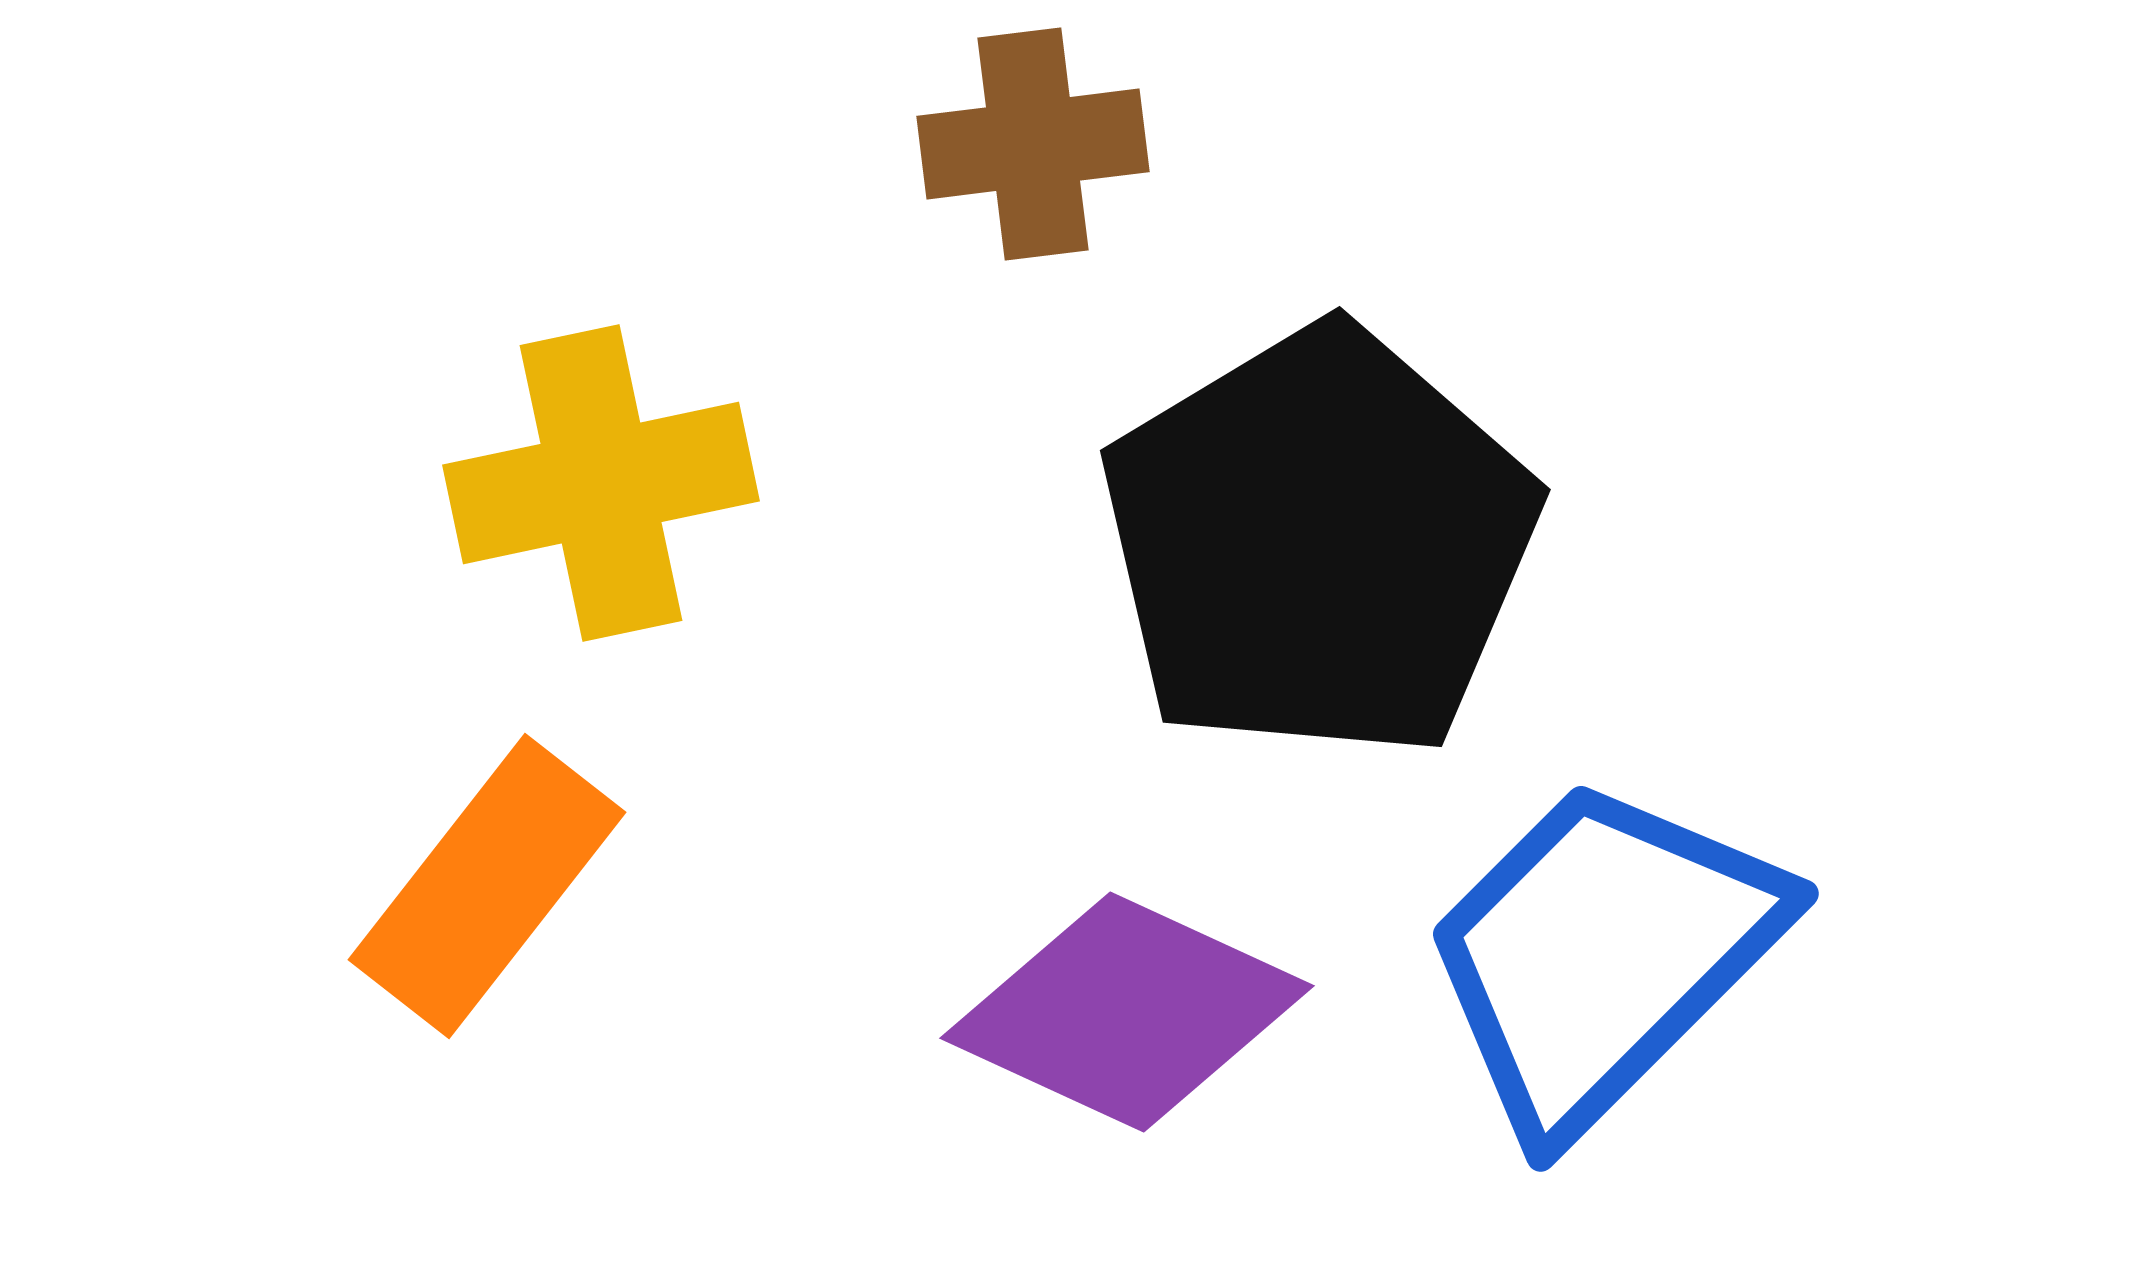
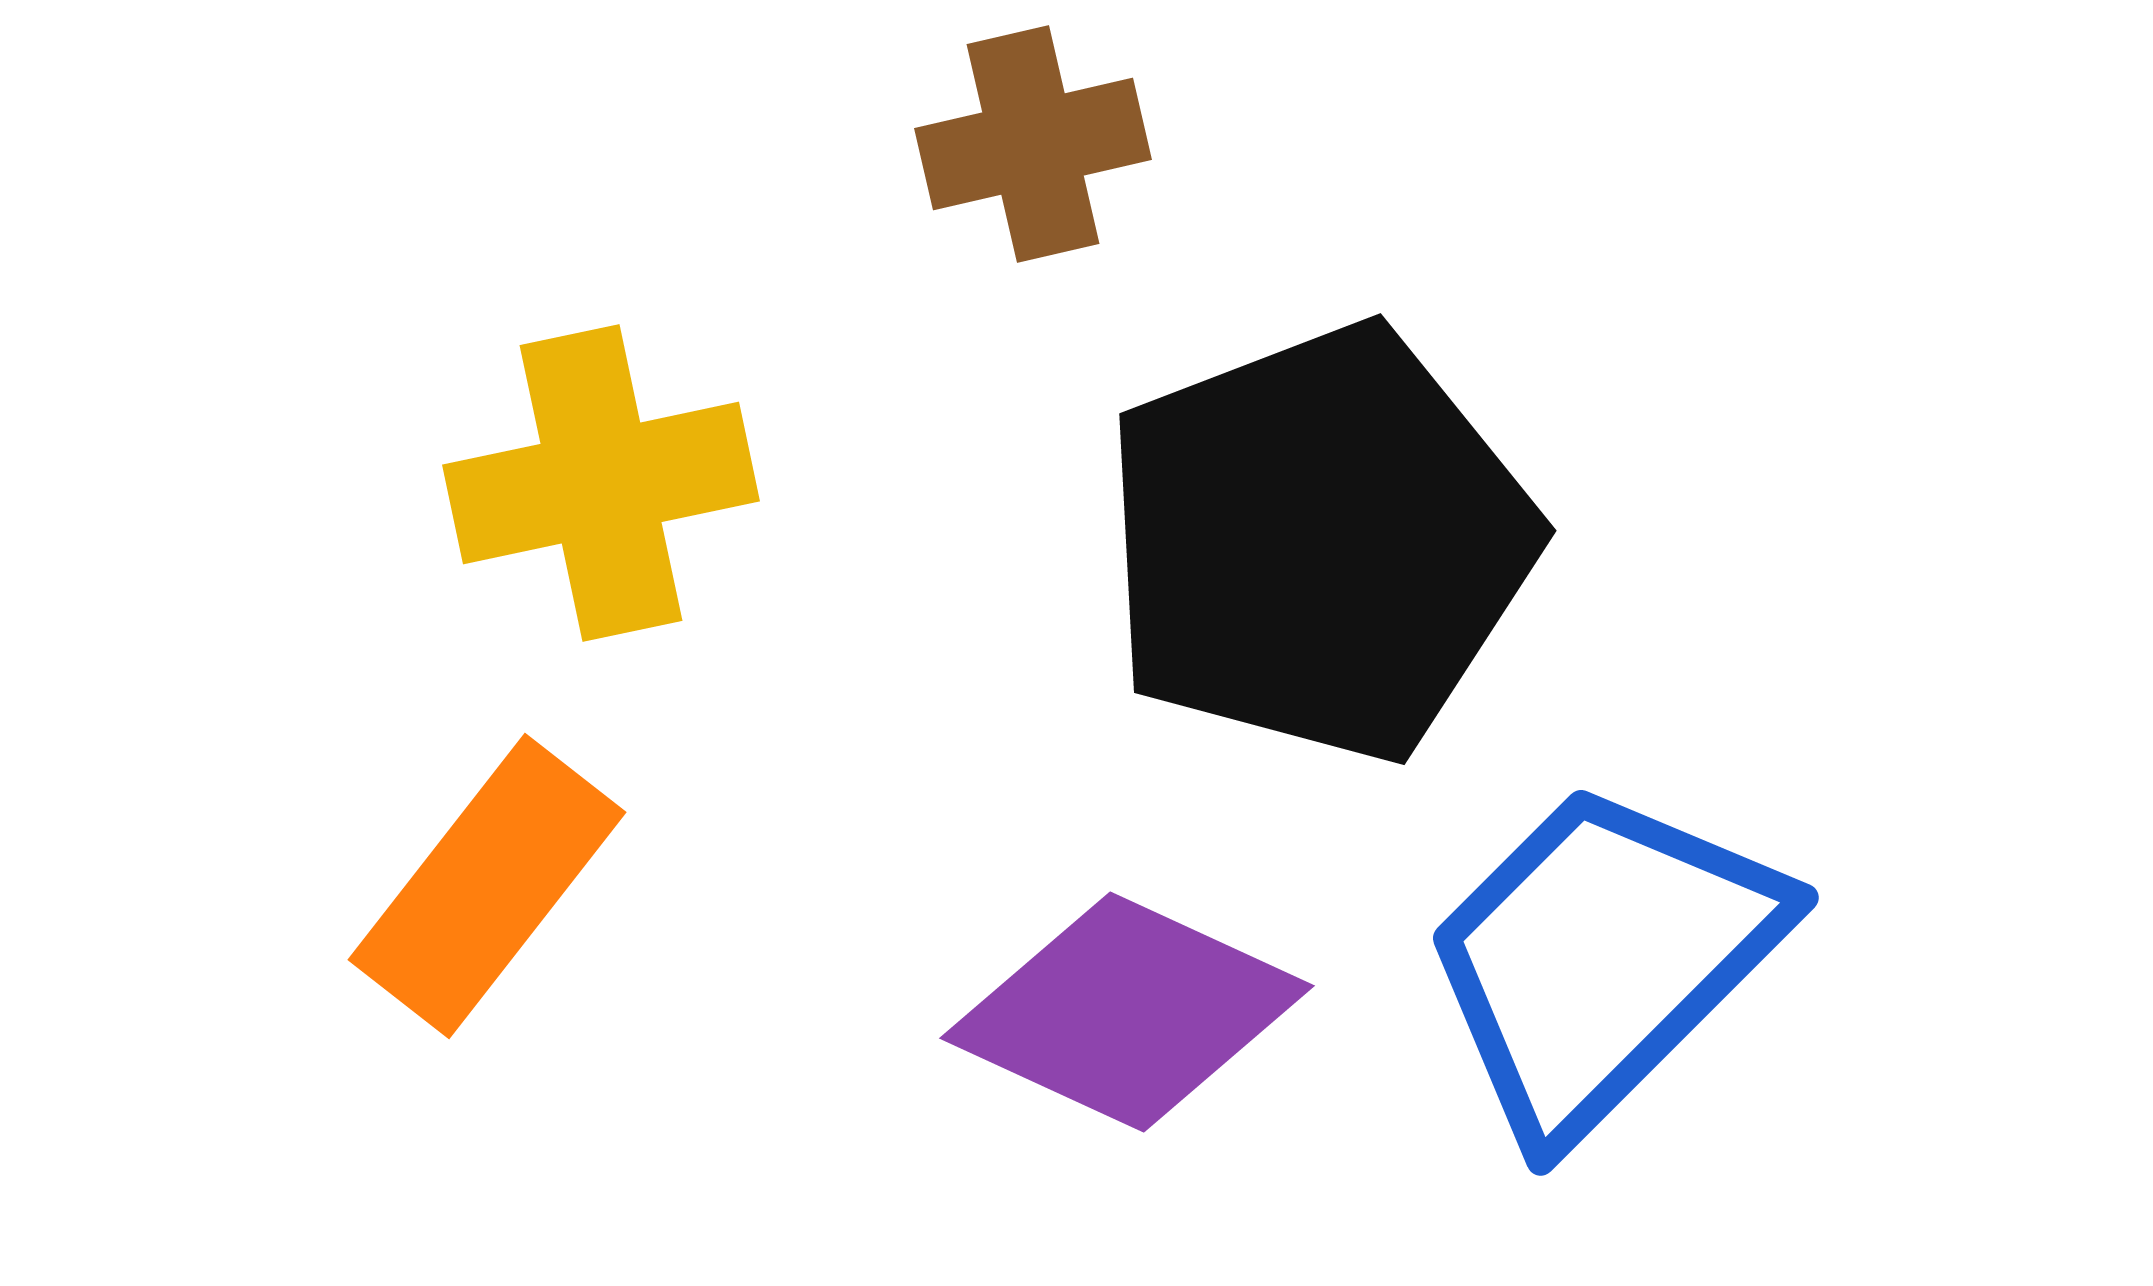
brown cross: rotated 6 degrees counterclockwise
black pentagon: rotated 10 degrees clockwise
blue trapezoid: moved 4 px down
